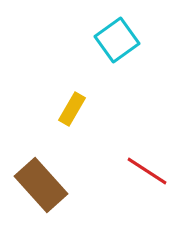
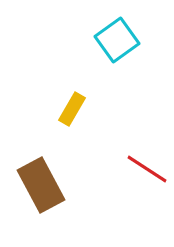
red line: moved 2 px up
brown rectangle: rotated 14 degrees clockwise
